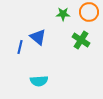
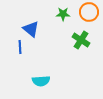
blue triangle: moved 7 px left, 8 px up
blue line: rotated 16 degrees counterclockwise
cyan semicircle: moved 2 px right
